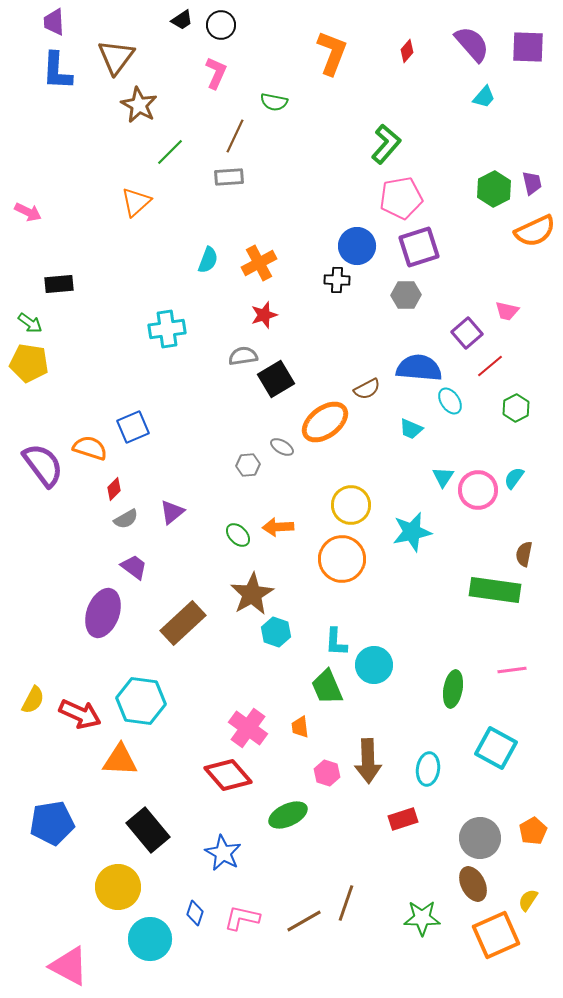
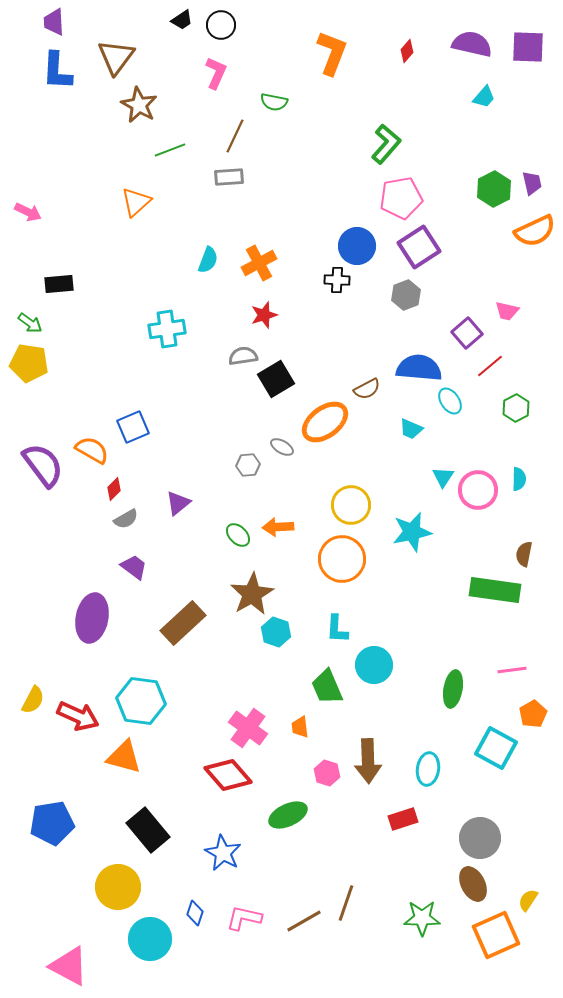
purple semicircle at (472, 44): rotated 36 degrees counterclockwise
green line at (170, 152): moved 2 px up; rotated 24 degrees clockwise
purple square at (419, 247): rotated 15 degrees counterclockwise
gray hexagon at (406, 295): rotated 20 degrees counterclockwise
orange semicircle at (90, 448): moved 2 px right, 2 px down; rotated 12 degrees clockwise
cyan semicircle at (514, 478): moved 5 px right, 1 px down; rotated 145 degrees clockwise
purple triangle at (172, 512): moved 6 px right, 9 px up
purple ellipse at (103, 613): moved 11 px left, 5 px down; rotated 9 degrees counterclockwise
cyan L-shape at (336, 642): moved 1 px right, 13 px up
red arrow at (80, 714): moved 2 px left, 2 px down
orange triangle at (120, 760): moved 4 px right, 3 px up; rotated 12 degrees clockwise
orange pentagon at (533, 831): moved 117 px up
pink L-shape at (242, 918): moved 2 px right
